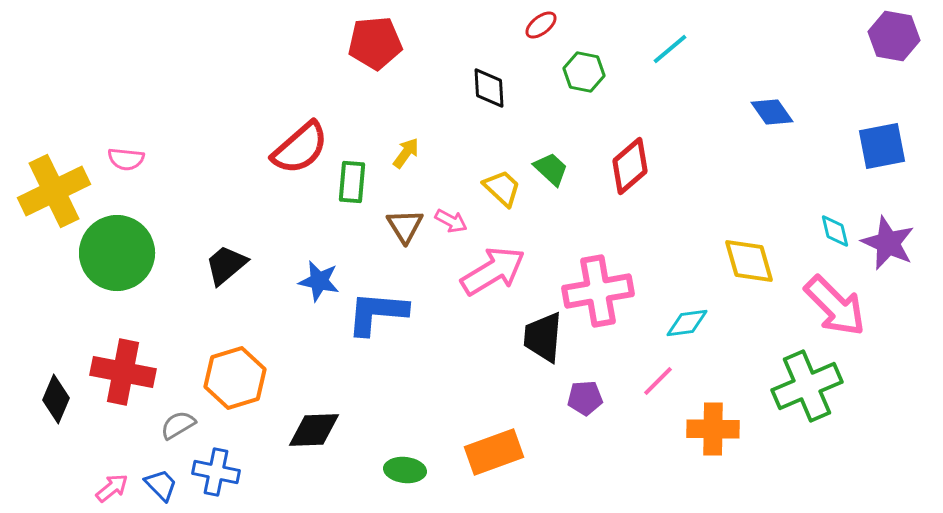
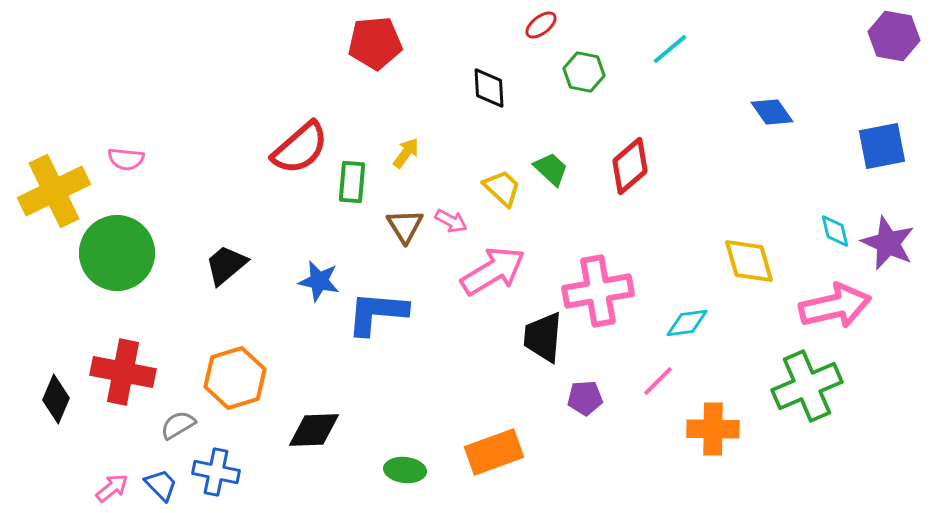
pink arrow at (835, 306): rotated 58 degrees counterclockwise
